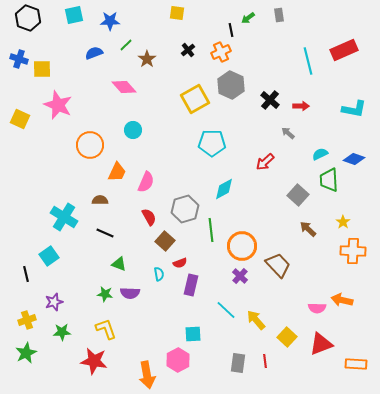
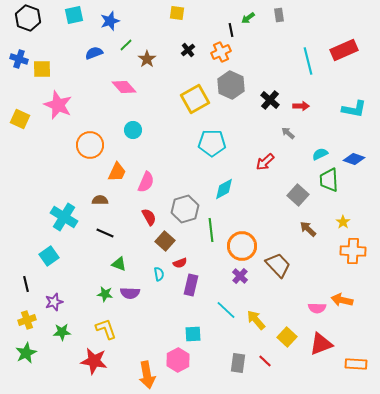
blue star at (110, 21): rotated 18 degrees counterclockwise
black line at (26, 274): moved 10 px down
red line at (265, 361): rotated 40 degrees counterclockwise
